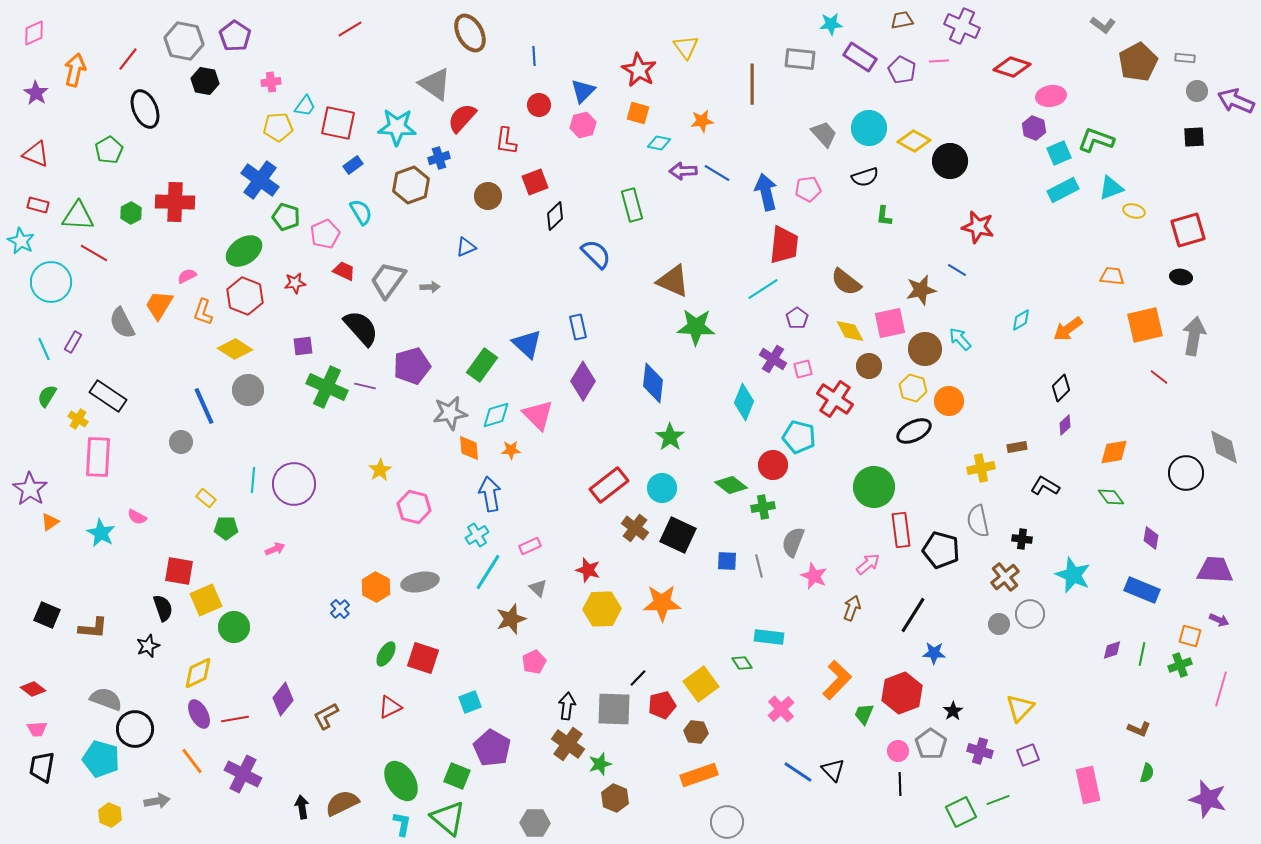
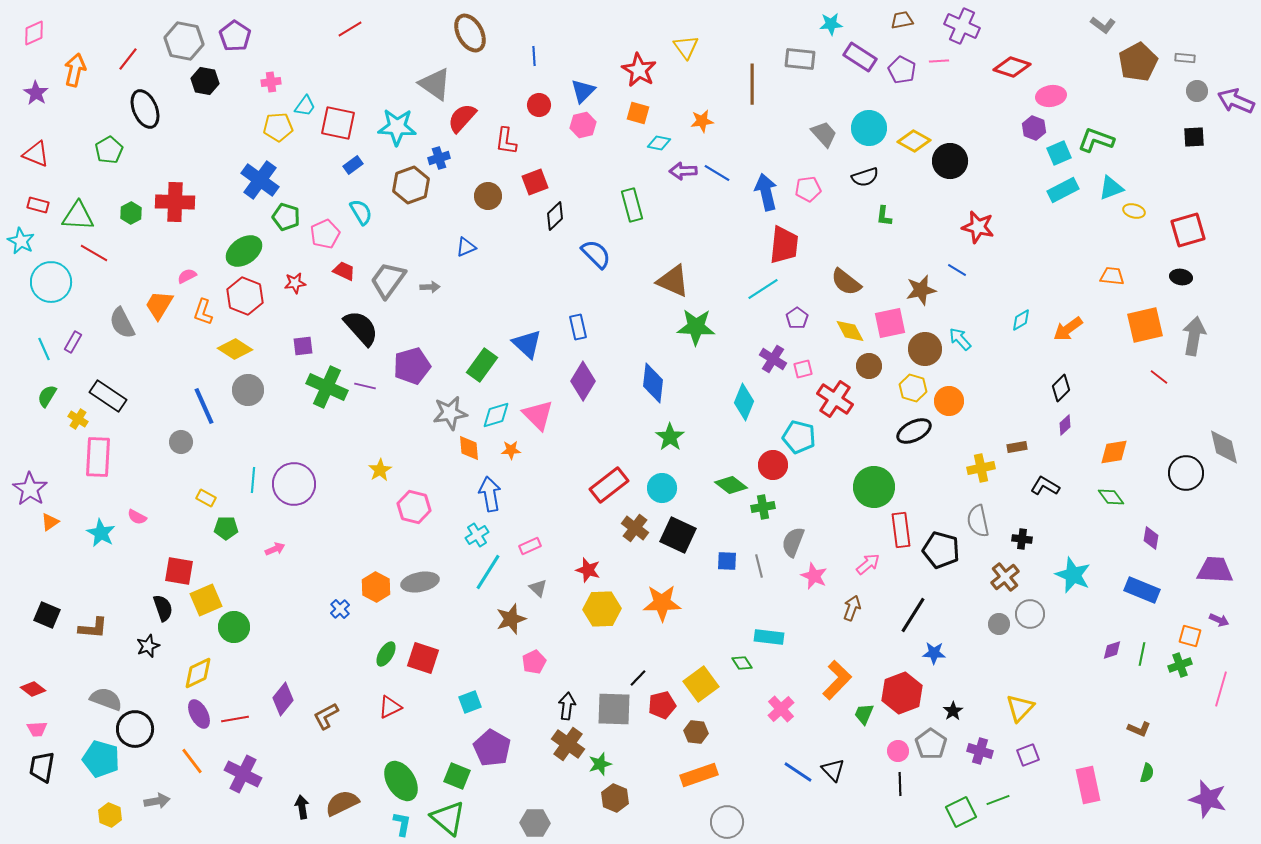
yellow rectangle at (206, 498): rotated 12 degrees counterclockwise
